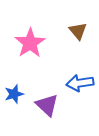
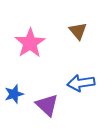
blue arrow: moved 1 px right
